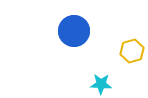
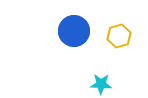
yellow hexagon: moved 13 px left, 15 px up
